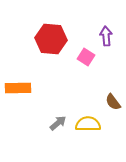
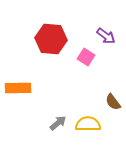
purple arrow: rotated 132 degrees clockwise
